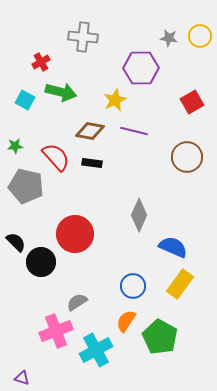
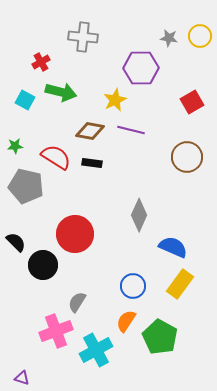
purple line: moved 3 px left, 1 px up
red semicircle: rotated 16 degrees counterclockwise
black circle: moved 2 px right, 3 px down
gray semicircle: rotated 25 degrees counterclockwise
